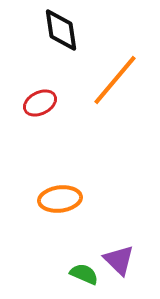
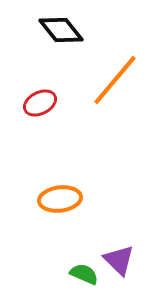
black diamond: rotated 30 degrees counterclockwise
